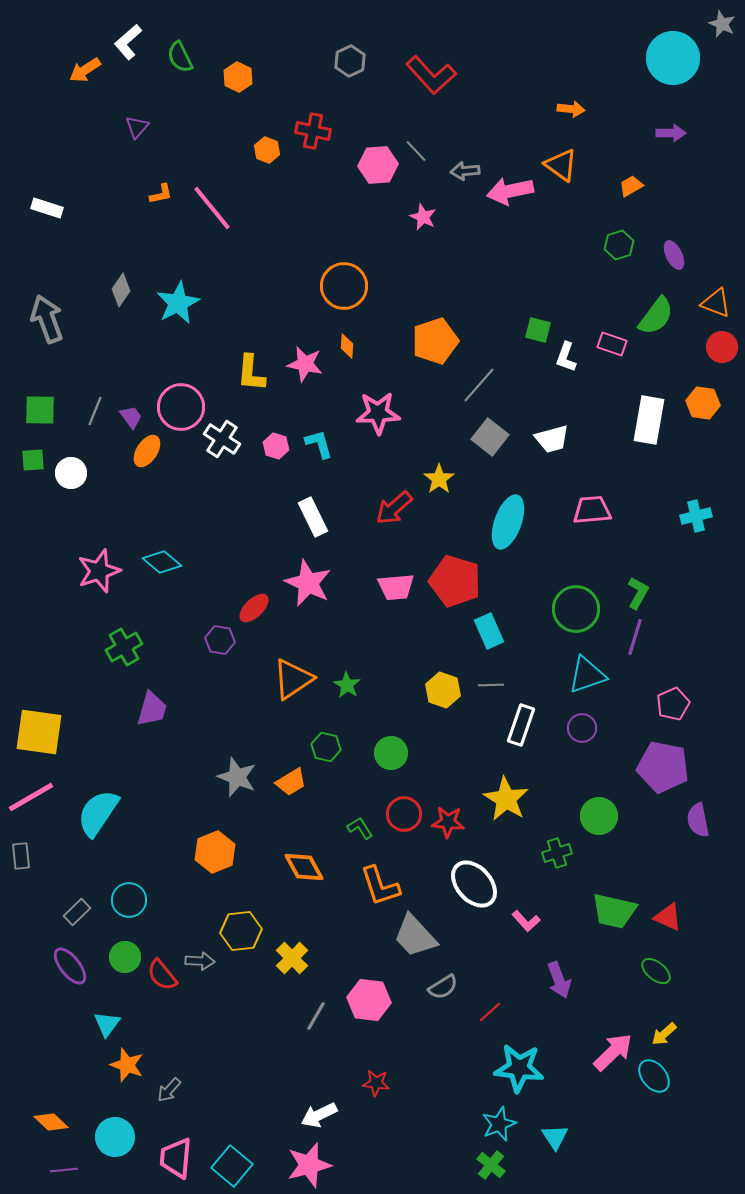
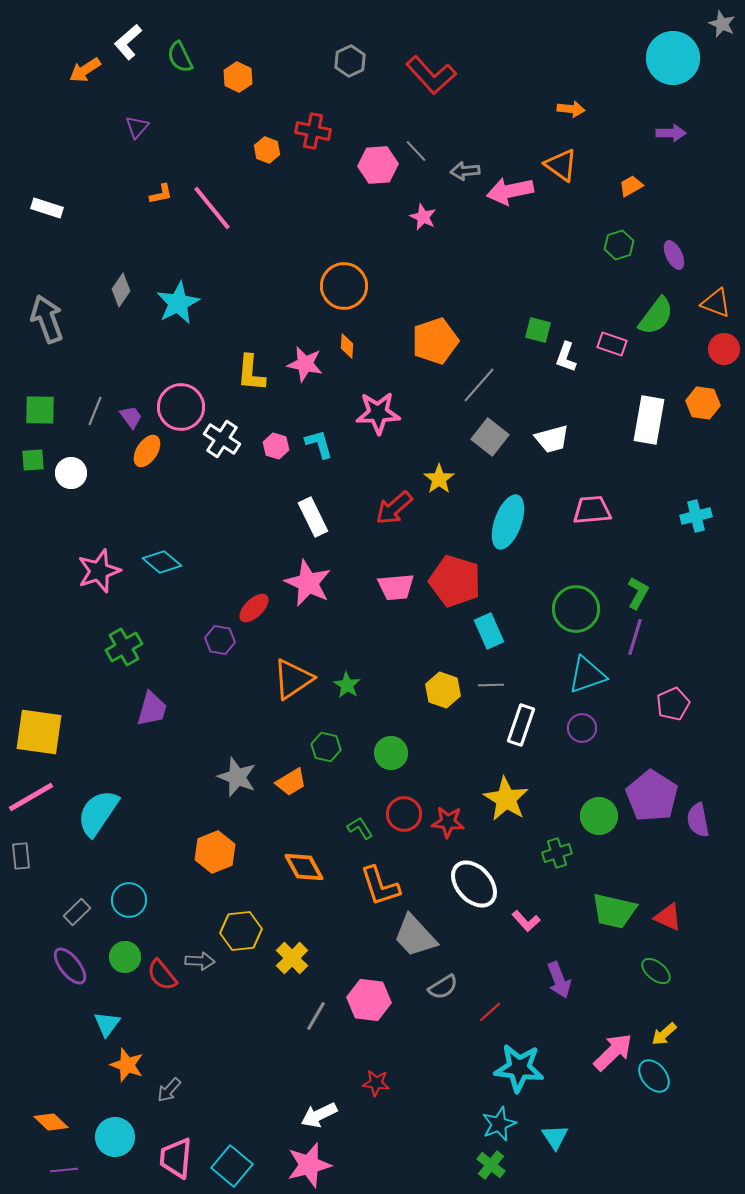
red circle at (722, 347): moved 2 px right, 2 px down
purple pentagon at (663, 767): moved 11 px left, 29 px down; rotated 21 degrees clockwise
